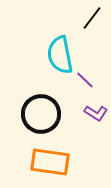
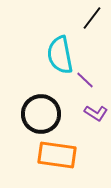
orange rectangle: moved 7 px right, 7 px up
